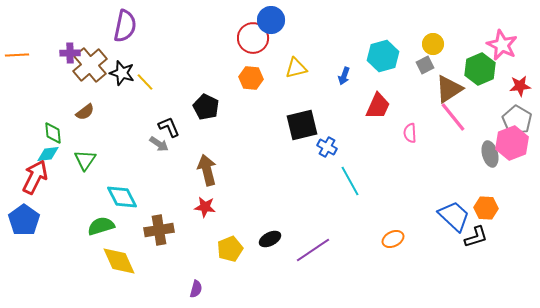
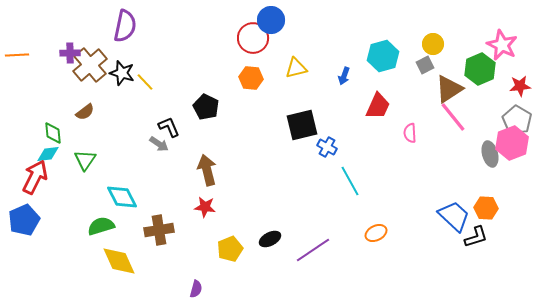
blue pentagon at (24, 220): rotated 12 degrees clockwise
orange ellipse at (393, 239): moved 17 px left, 6 px up
